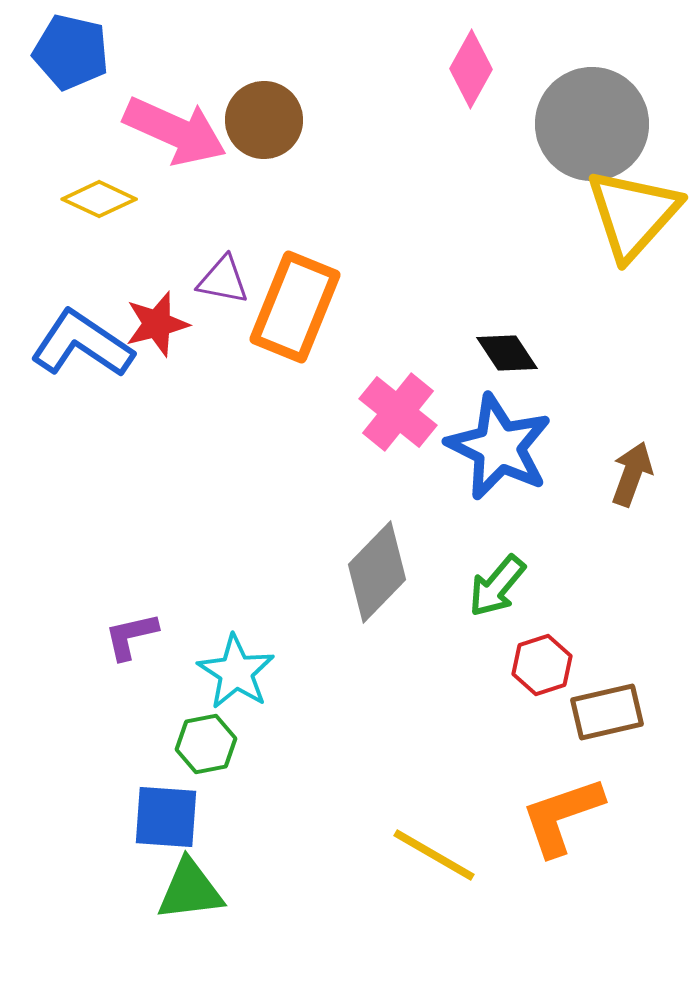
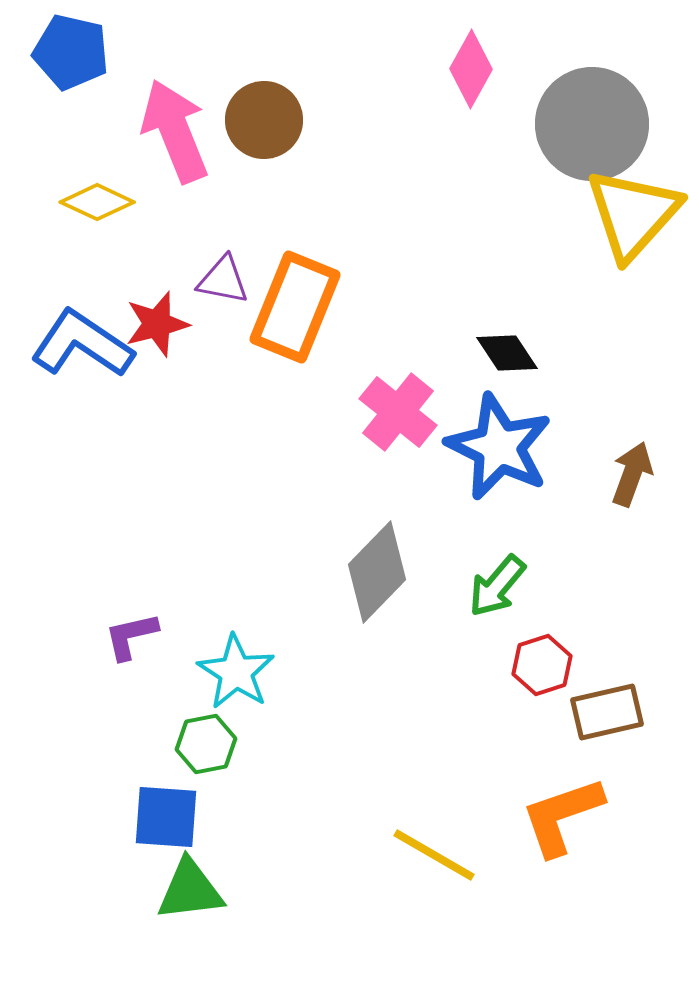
pink arrow: rotated 136 degrees counterclockwise
yellow diamond: moved 2 px left, 3 px down
